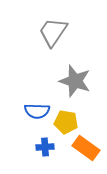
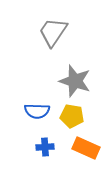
yellow pentagon: moved 6 px right, 6 px up
orange rectangle: rotated 12 degrees counterclockwise
